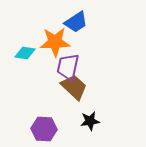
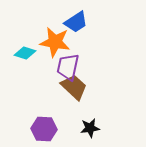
orange star: rotated 12 degrees clockwise
cyan diamond: rotated 10 degrees clockwise
black star: moved 7 px down
